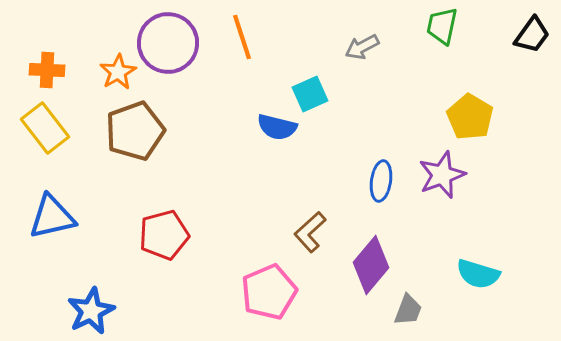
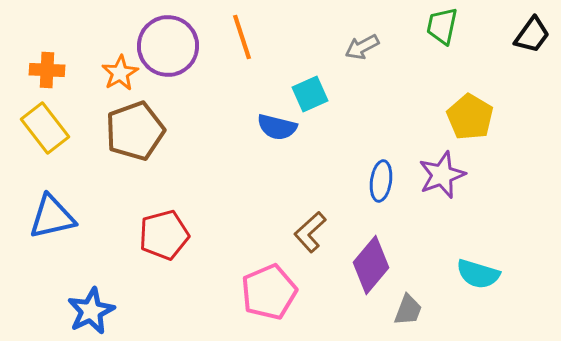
purple circle: moved 3 px down
orange star: moved 2 px right, 1 px down
